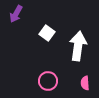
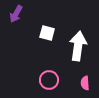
white square: rotated 21 degrees counterclockwise
pink circle: moved 1 px right, 1 px up
